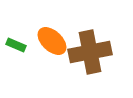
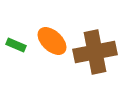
brown cross: moved 5 px right
